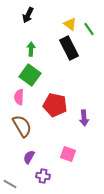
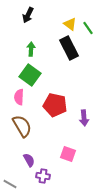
green line: moved 1 px left, 1 px up
purple semicircle: moved 3 px down; rotated 120 degrees clockwise
